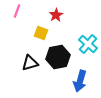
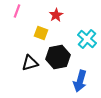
cyan cross: moved 1 px left, 5 px up
